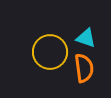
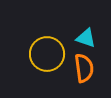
yellow circle: moved 3 px left, 2 px down
